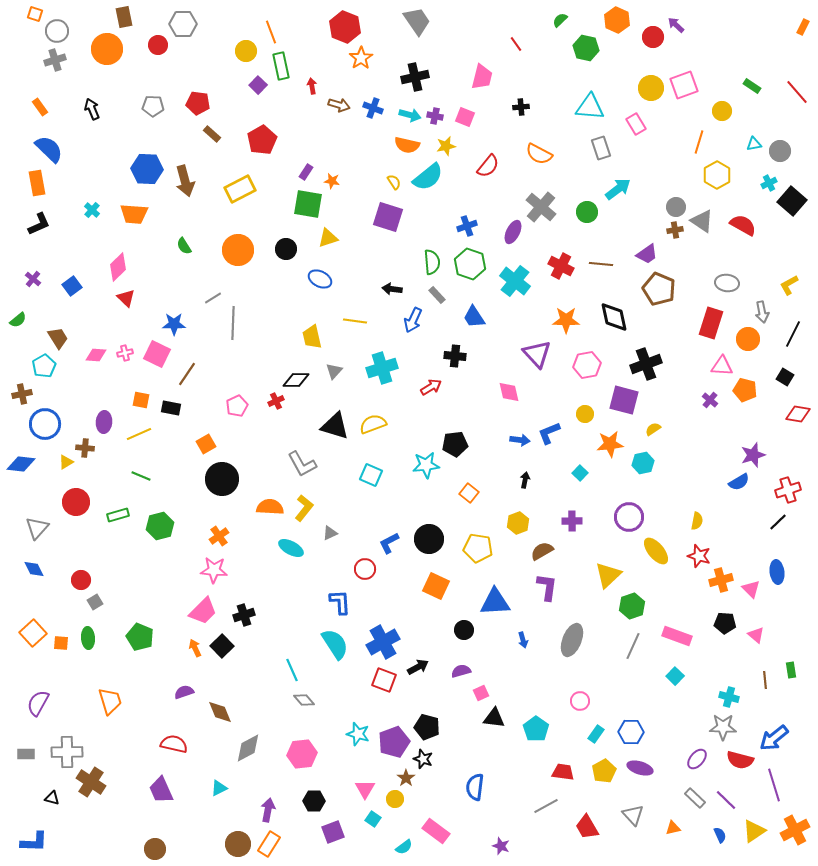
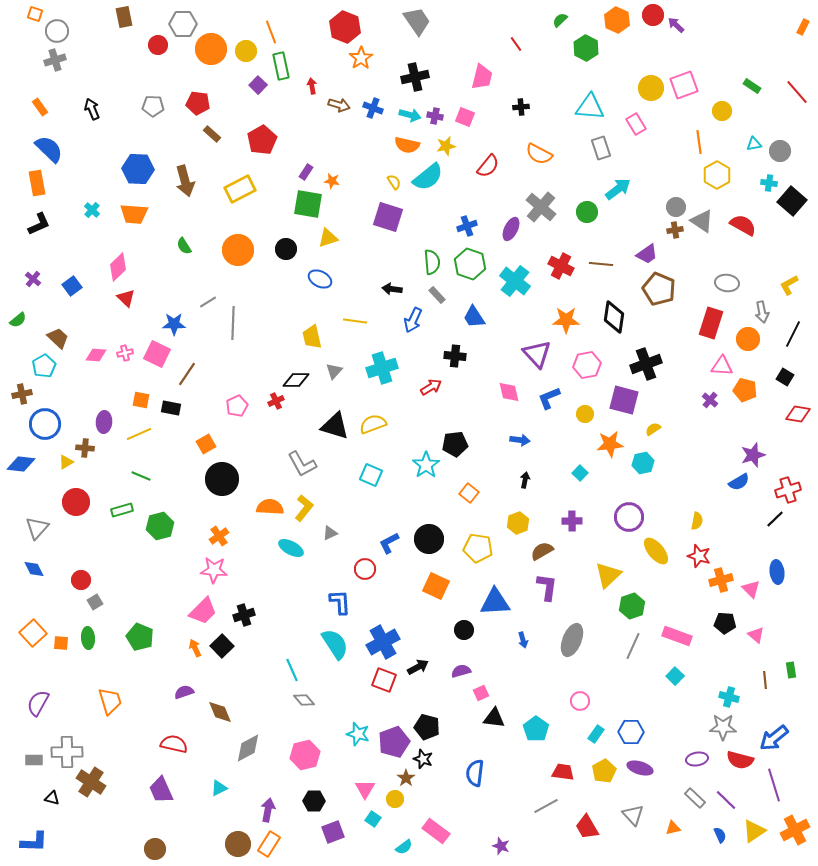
red circle at (653, 37): moved 22 px up
green hexagon at (586, 48): rotated 15 degrees clockwise
orange circle at (107, 49): moved 104 px right
orange line at (699, 142): rotated 25 degrees counterclockwise
blue hexagon at (147, 169): moved 9 px left
cyan cross at (769, 183): rotated 35 degrees clockwise
purple ellipse at (513, 232): moved 2 px left, 3 px up
gray line at (213, 298): moved 5 px left, 4 px down
black diamond at (614, 317): rotated 20 degrees clockwise
brown trapezoid at (58, 338): rotated 15 degrees counterclockwise
blue L-shape at (549, 433): moved 35 px up
cyan star at (426, 465): rotated 28 degrees counterclockwise
green rectangle at (118, 515): moved 4 px right, 5 px up
black line at (778, 522): moved 3 px left, 3 px up
gray rectangle at (26, 754): moved 8 px right, 6 px down
pink hexagon at (302, 754): moved 3 px right, 1 px down; rotated 8 degrees counterclockwise
purple ellipse at (697, 759): rotated 40 degrees clockwise
blue semicircle at (475, 787): moved 14 px up
